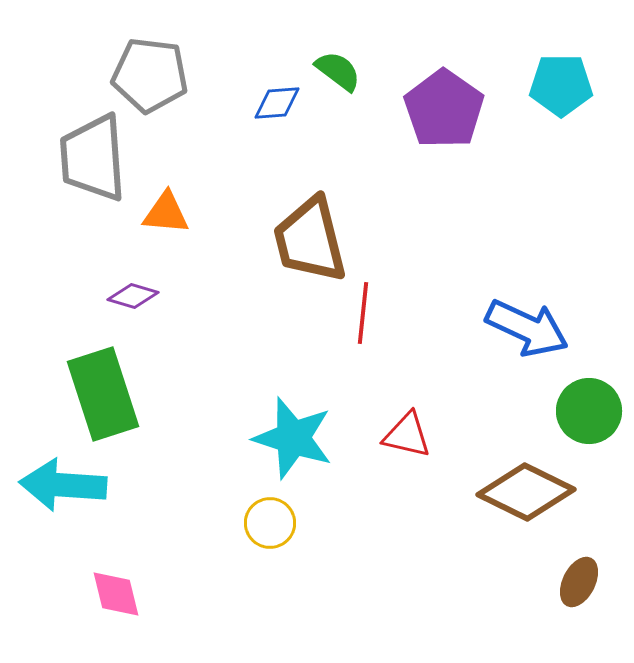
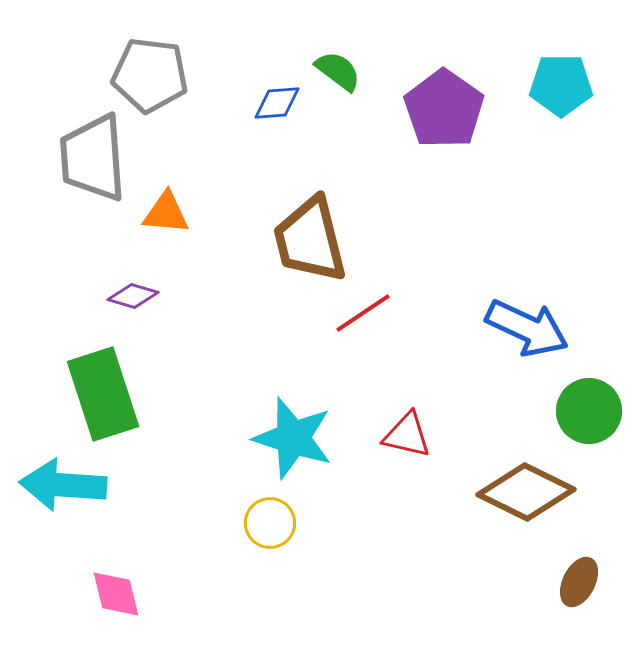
red line: rotated 50 degrees clockwise
